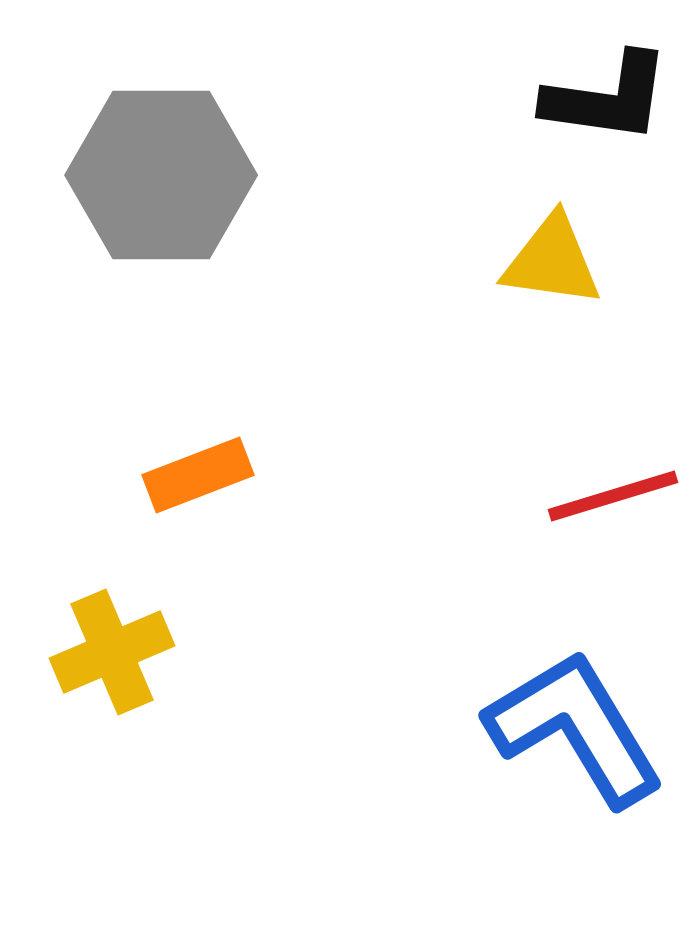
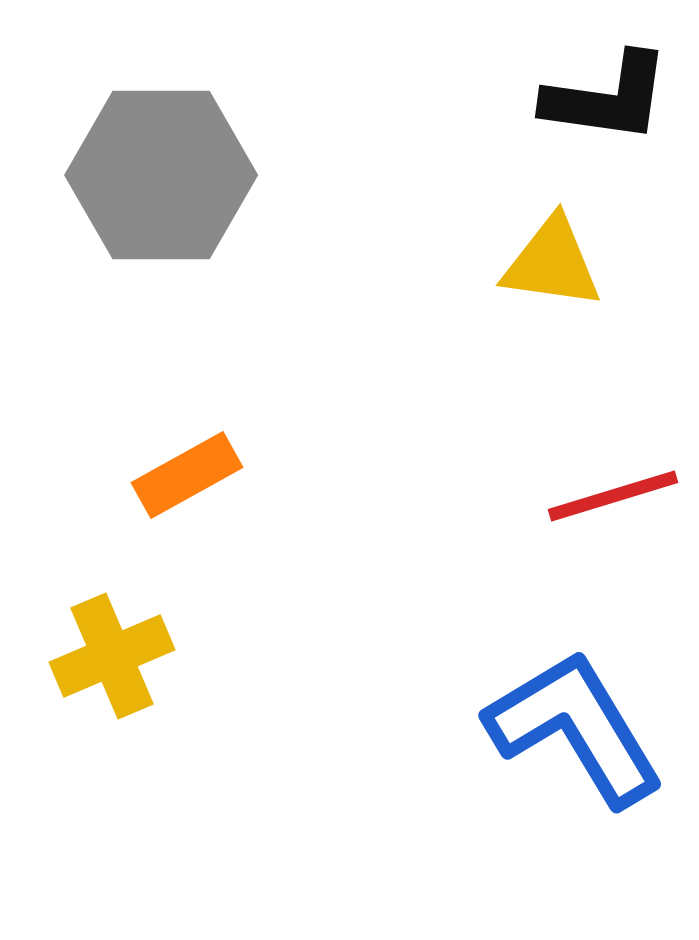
yellow triangle: moved 2 px down
orange rectangle: moved 11 px left; rotated 8 degrees counterclockwise
yellow cross: moved 4 px down
